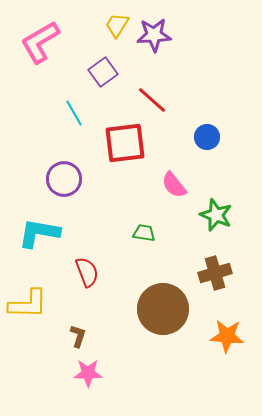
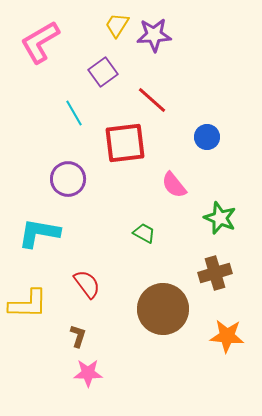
purple circle: moved 4 px right
green star: moved 4 px right, 3 px down
green trapezoid: rotated 20 degrees clockwise
red semicircle: moved 12 px down; rotated 16 degrees counterclockwise
